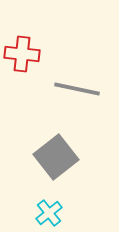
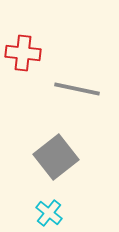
red cross: moved 1 px right, 1 px up
cyan cross: rotated 12 degrees counterclockwise
